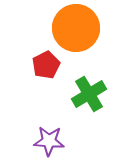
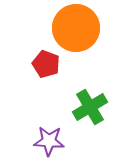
red pentagon: moved 1 px up; rotated 24 degrees counterclockwise
green cross: moved 1 px right, 13 px down
